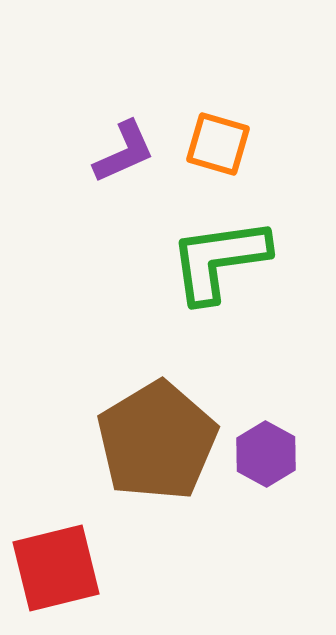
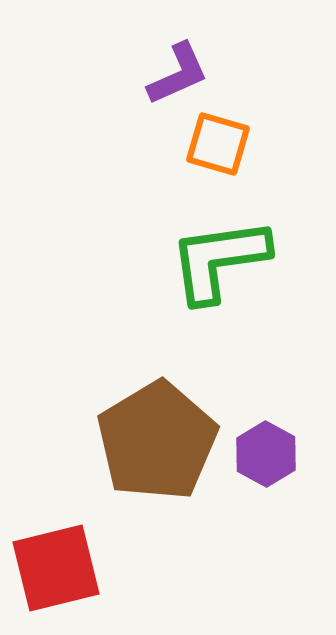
purple L-shape: moved 54 px right, 78 px up
